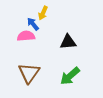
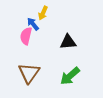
pink semicircle: rotated 72 degrees counterclockwise
